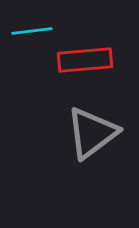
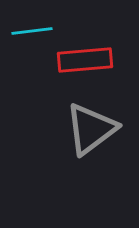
gray triangle: moved 1 px left, 4 px up
